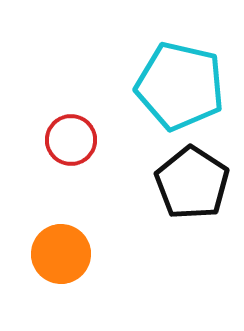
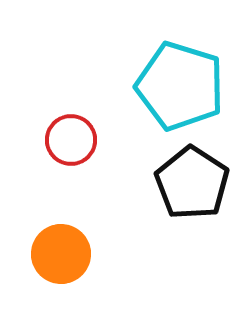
cyan pentagon: rotated 4 degrees clockwise
